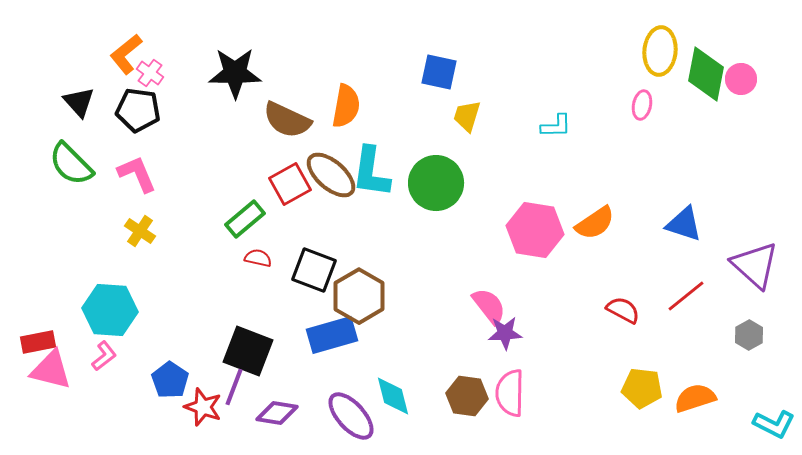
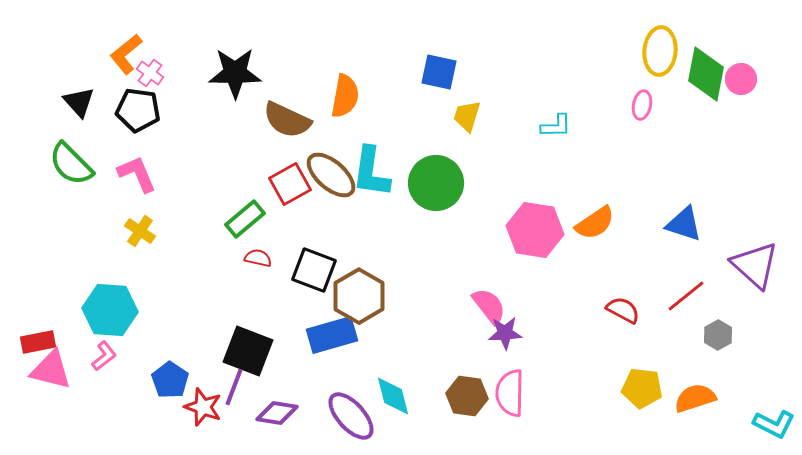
orange semicircle at (346, 106): moved 1 px left, 10 px up
gray hexagon at (749, 335): moved 31 px left
